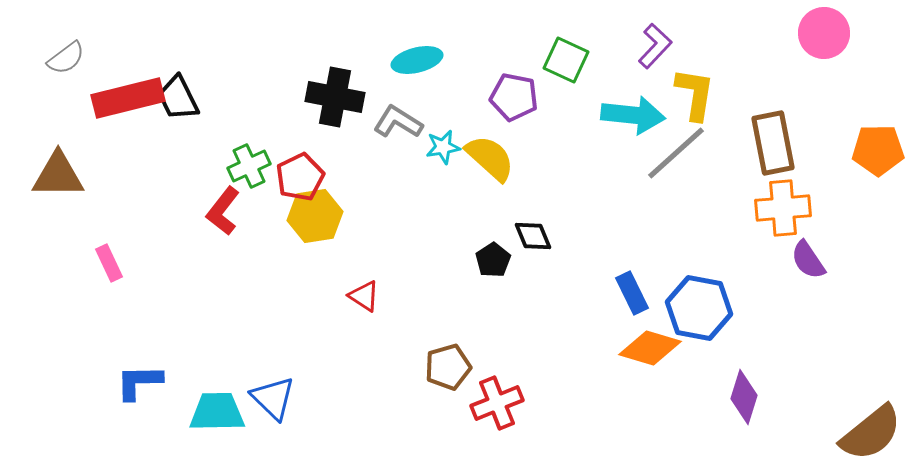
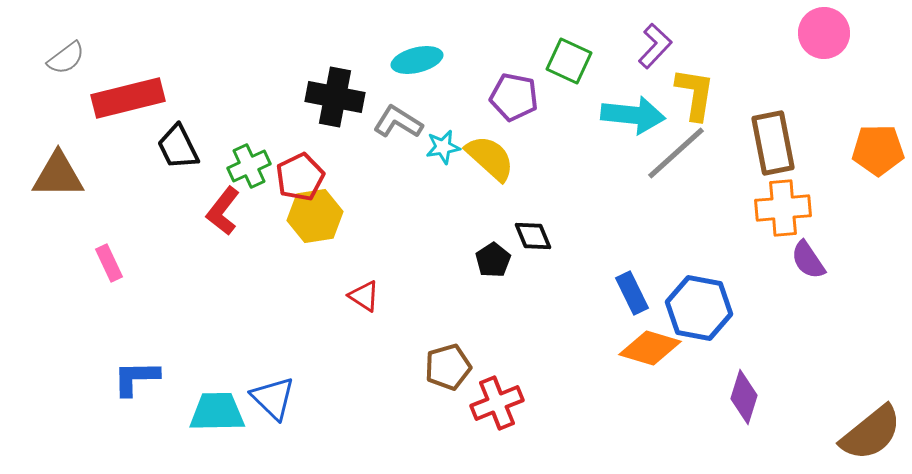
green square: moved 3 px right, 1 px down
black trapezoid: moved 49 px down
blue L-shape: moved 3 px left, 4 px up
